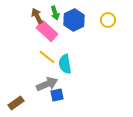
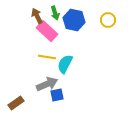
blue hexagon: rotated 20 degrees counterclockwise
yellow line: rotated 30 degrees counterclockwise
cyan semicircle: rotated 36 degrees clockwise
